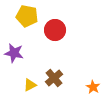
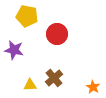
red circle: moved 2 px right, 4 px down
purple star: moved 3 px up
yellow triangle: rotated 24 degrees clockwise
